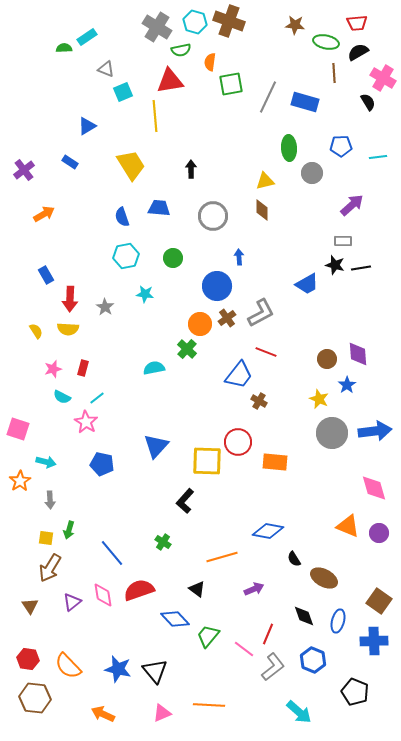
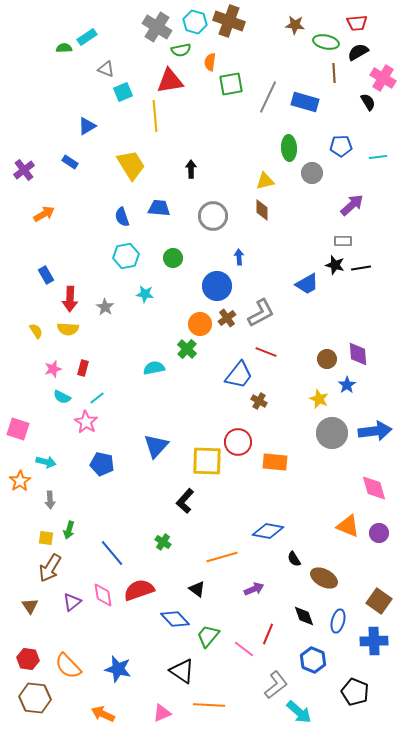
gray L-shape at (273, 667): moved 3 px right, 18 px down
black triangle at (155, 671): moved 27 px right; rotated 16 degrees counterclockwise
